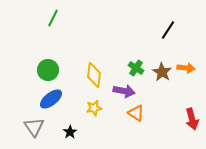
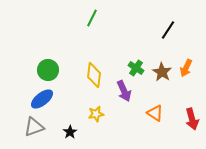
green line: moved 39 px right
orange arrow: rotated 108 degrees clockwise
purple arrow: rotated 55 degrees clockwise
blue ellipse: moved 9 px left
yellow star: moved 2 px right, 6 px down
orange triangle: moved 19 px right
gray triangle: rotated 45 degrees clockwise
